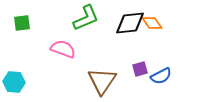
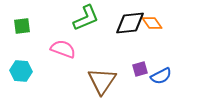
green square: moved 3 px down
cyan hexagon: moved 7 px right, 11 px up
